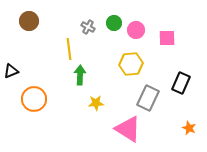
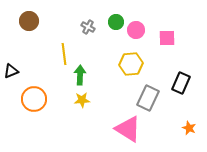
green circle: moved 2 px right, 1 px up
yellow line: moved 5 px left, 5 px down
yellow star: moved 14 px left, 3 px up
